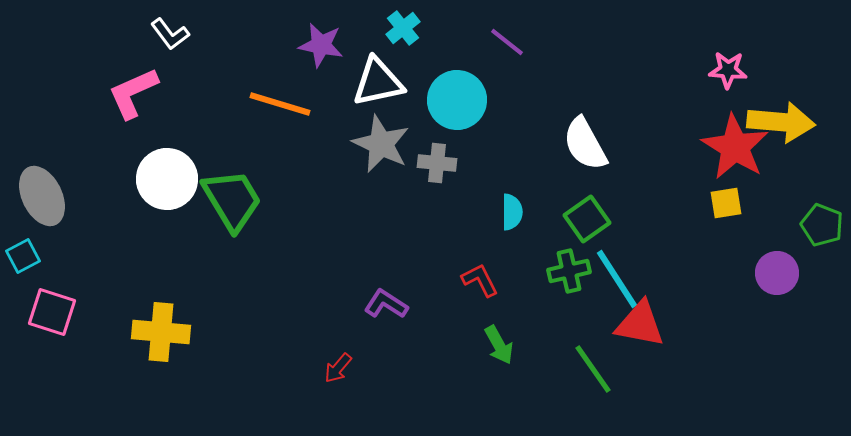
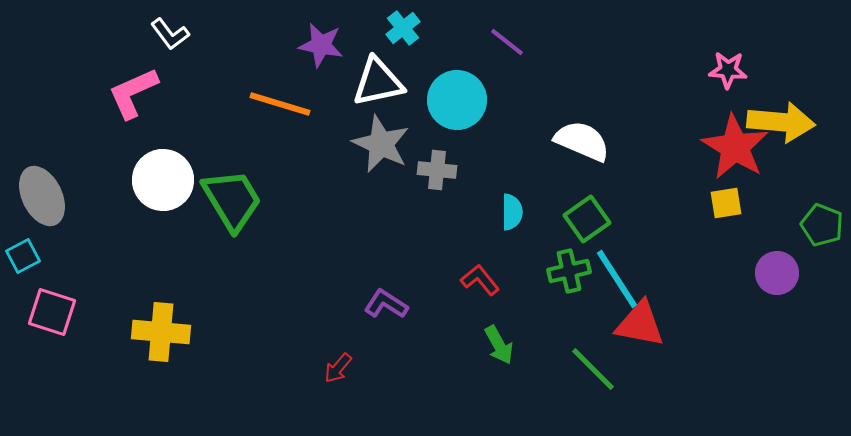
white semicircle: moved 3 px left, 3 px up; rotated 142 degrees clockwise
gray cross: moved 7 px down
white circle: moved 4 px left, 1 px down
red L-shape: rotated 12 degrees counterclockwise
green line: rotated 10 degrees counterclockwise
